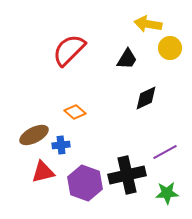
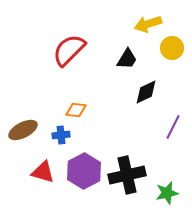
yellow arrow: rotated 28 degrees counterclockwise
yellow circle: moved 2 px right
black diamond: moved 6 px up
orange diamond: moved 1 px right, 2 px up; rotated 35 degrees counterclockwise
brown ellipse: moved 11 px left, 5 px up
blue cross: moved 10 px up
purple line: moved 8 px right, 25 px up; rotated 35 degrees counterclockwise
red triangle: rotated 30 degrees clockwise
purple hexagon: moved 1 px left, 12 px up; rotated 12 degrees clockwise
green star: rotated 10 degrees counterclockwise
